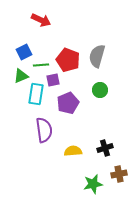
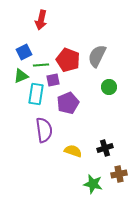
red arrow: rotated 78 degrees clockwise
gray semicircle: rotated 10 degrees clockwise
green circle: moved 9 px right, 3 px up
yellow semicircle: rotated 24 degrees clockwise
green star: rotated 24 degrees clockwise
